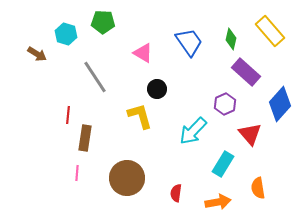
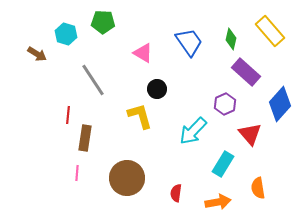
gray line: moved 2 px left, 3 px down
